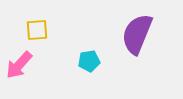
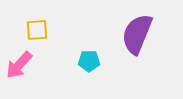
cyan pentagon: rotated 10 degrees clockwise
